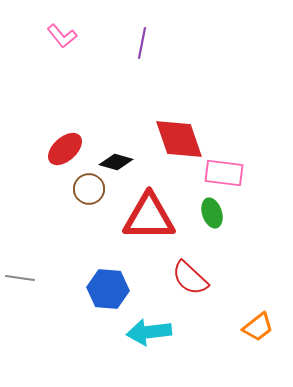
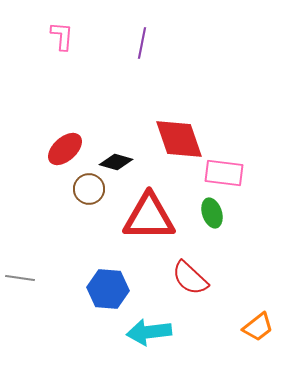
pink L-shape: rotated 136 degrees counterclockwise
